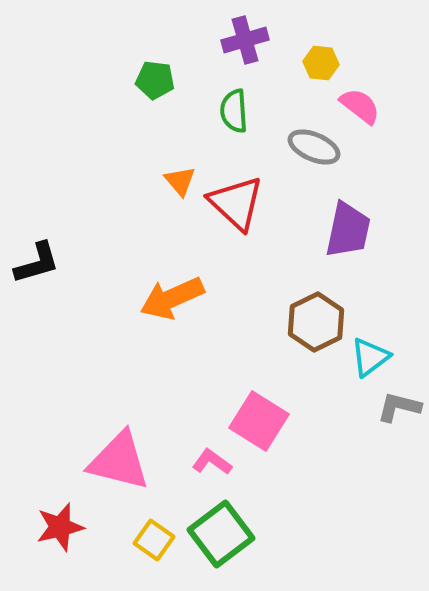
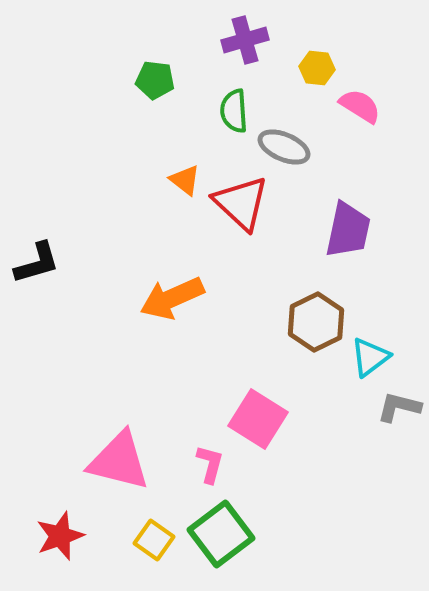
yellow hexagon: moved 4 px left, 5 px down
pink semicircle: rotated 6 degrees counterclockwise
gray ellipse: moved 30 px left
orange triangle: moved 5 px right, 1 px up; rotated 12 degrees counterclockwise
red triangle: moved 5 px right
pink square: moved 1 px left, 2 px up
pink L-shape: moved 2 px left, 2 px down; rotated 69 degrees clockwise
red star: moved 9 px down; rotated 6 degrees counterclockwise
